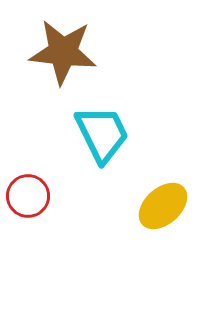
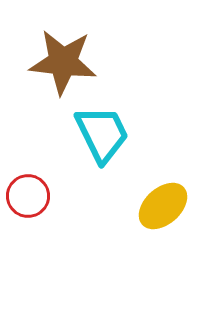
brown star: moved 10 px down
